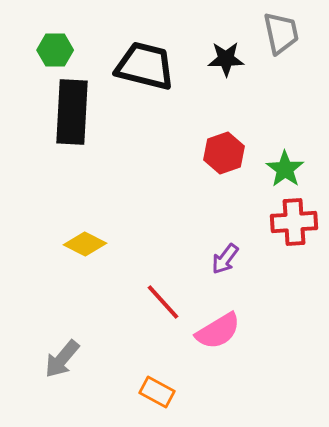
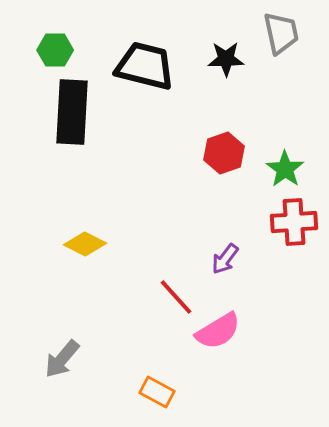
red line: moved 13 px right, 5 px up
